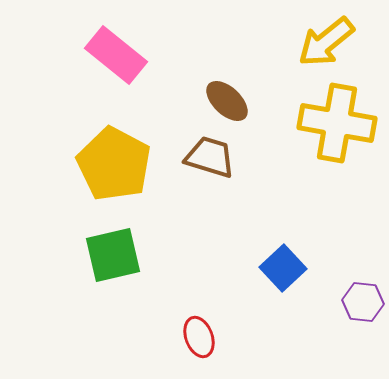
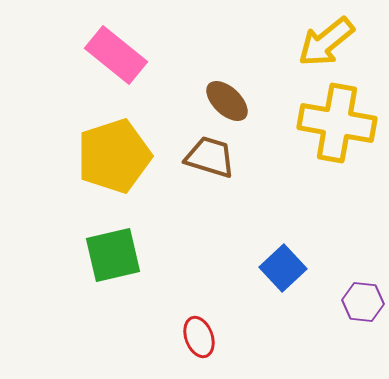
yellow pentagon: moved 8 px up; rotated 26 degrees clockwise
